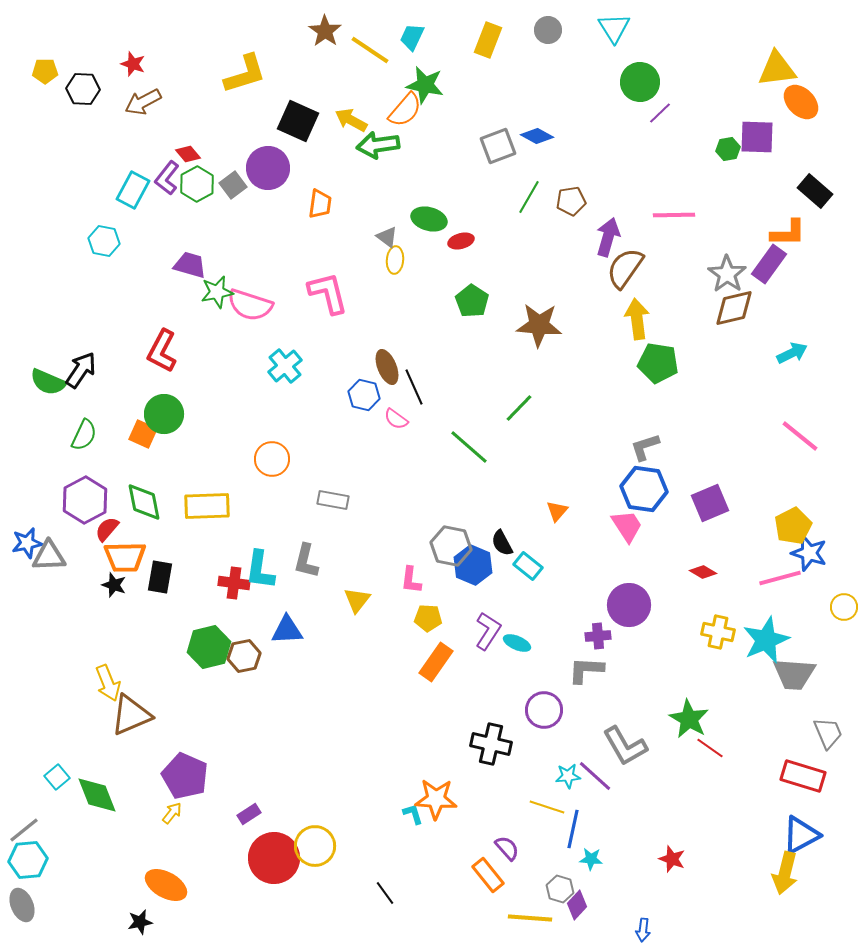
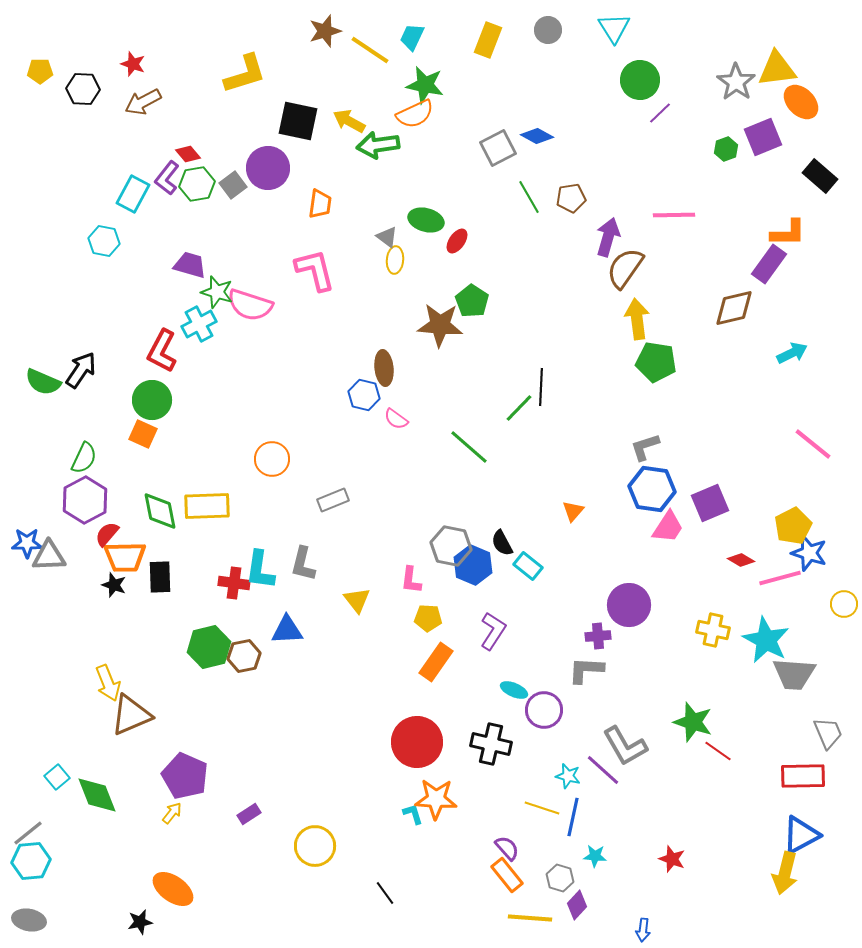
brown star at (325, 31): rotated 20 degrees clockwise
yellow pentagon at (45, 71): moved 5 px left
green circle at (640, 82): moved 2 px up
orange semicircle at (405, 110): moved 10 px right, 4 px down; rotated 24 degrees clockwise
yellow arrow at (351, 120): moved 2 px left, 1 px down
black square at (298, 121): rotated 12 degrees counterclockwise
purple square at (757, 137): moved 6 px right; rotated 24 degrees counterclockwise
gray square at (498, 146): moved 2 px down; rotated 6 degrees counterclockwise
green hexagon at (728, 149): moved 2 px left; rotated 10 degrees counterclockwise
green hexagon at (197, 184): rotated 20 degrees clockwise
cyan rectangle at (133, 190): moved 4 px down
black rectangle at (815, 191): moved 5 px right, 15 px up
green line at (529, 197): rotated 60 degrees counterclockwise
brown pentagon at (571, 201): moved 3 px up
green ellipse at (429, 219): moved 3 px left, 1 px down
red ellipse at (461, 241): moved 4 px left; rotated 40 degrees counterclockwise
gray star at (727, 274): moved 9 px right, 192 px up
green star at (217, 292): rotated 28 degrees clockwise
pink L-shape at (328, 293): moved 13 px left, 23 px up
brown star at (539, 325): moved 99 px left
green pentagon at (658, 363): moved 2 px left, 1 px up
cyan cross at (285, 366): moved 86 px left, 42 px up; rotated 12 degrees clockwise
brown ellipse at (387, 367): moved 3 px left, 1 px down; rotated 16 degrees clockwise
green semicircle at (48, 382): moved 5 px left
black line at (414, 387): moved 127 px right; rotated 27 degrees clockwise
green circle at (164, 414): moved 12 px left, 14 px up
green semicircle at (84, 435): moved 23 px down
pink line at (800, 436): moved 13 px right, 8 px down
blue hexagon at (644, 489): moved 8 px right
gray rectangle at (333, 500): rotated 32 degrees counterclockwise
green diamond at (144, 502): moved 16 px right, 9 px down
orange triangle at (557, 511): moved 16 px right
pink trapezoid at (627, 526): moved 41 px right, 1 px down; rotated 66 degrees clockwise
red semicircle at (107, 529): moved 5 px down
blue star at (27, 543): rotated 12 degrees clockwise
gray L-shape at (306, 561): moved 3 px left, 3 px down
red diamond at (703, 572): moved 38 px right, 12 px up
black rectangle at (160, 577): rotated 12 degrees counterclockwise
yellow triangle at (357, 600): rotated 16 degrees counterclockwise
yellow circle at (844, 607): moved 3 px up
purple L-shape at (488, 631): moved 5 px right
yellow cross at (718, 632): moved 5 px left, 2 px up
cyan star at (766, 640): rotated 21 degrees counterclockwise
cyan ellipse at (517, 643): moved 3 px left, 47 px down
green star at (689, 719): moved 4 px right, 3 px down; rotated 12 degrees counterclockwise
red line at (710, 748): moved 8 px right, 3 px down
cyan star at (568, 776): rotated 20 degrees clockwise
purple line at (595, 776): moved 8 px right, 6 px up
red rectangle at (803, 776): rotated 18 degrees counterclockwise
yellow line at (547, 807): moved 5 px left, 1 px down
blue line at (573, 829): moved 12 px up
gray line at (24, 830): moved 4 px right, 3 px down
red circle at (274, 858): moved 143 px right, 116 px up
cyan star at (591, 859): moved 4 px right, 3 px up
cyan hexagon at (28, 860): moved 3 px right, 1 px down
orange rectangle at (488, 875): moved 19 px right
orange ellipse at (166, 885): moved 7 px right, 4 px down; rotated 6 degrees clockwise
gray hexagon at (560, 889): moved 11 px up
gray ellipse at (22, 905): moved 7 px right, 15 px down; rotated 56 degrees counterclockwise
